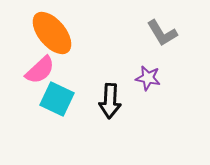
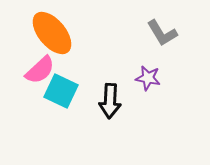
cyan square: moved 4 px right, 8 px up
